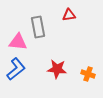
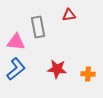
pink triangle: moved 2 px left
orange cross: rotated 16 degrees counterclockwise
